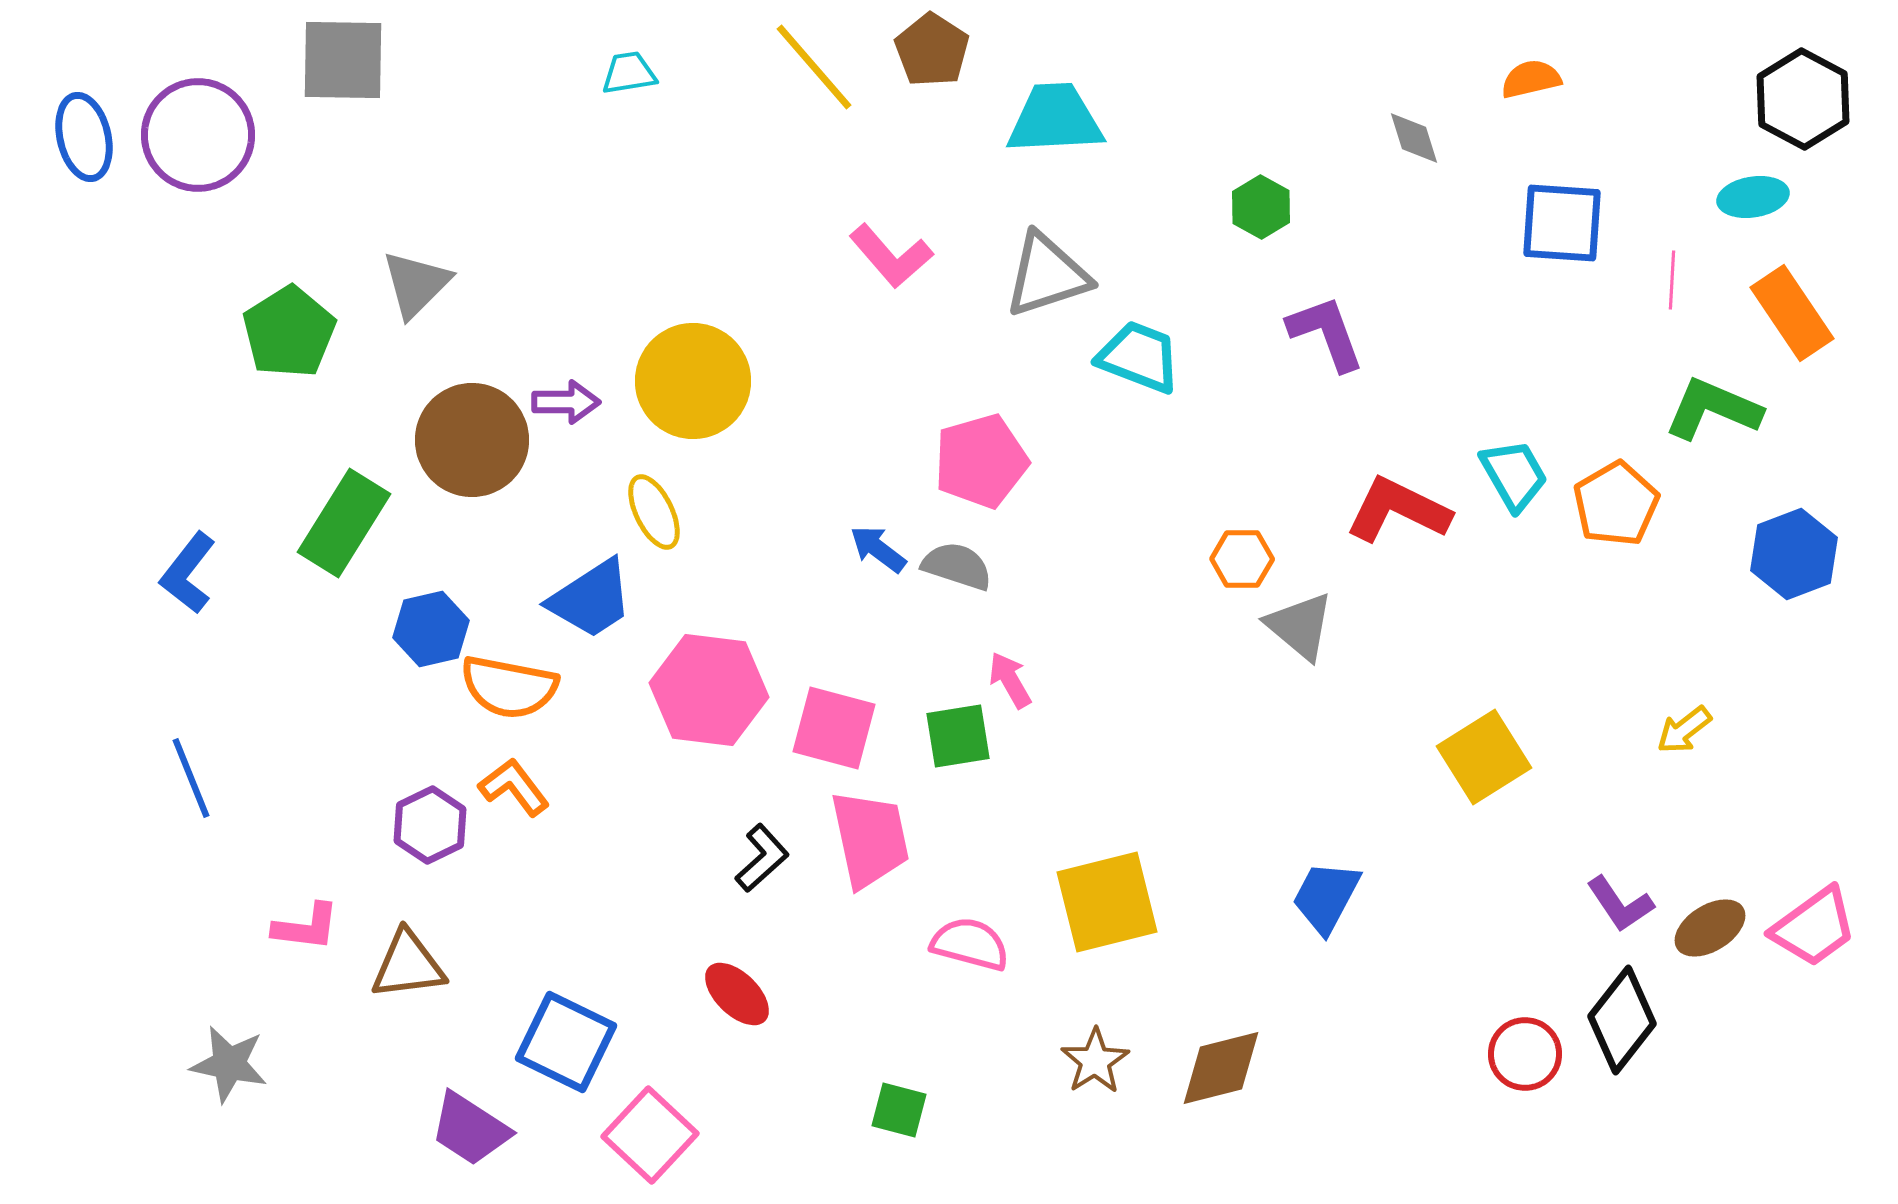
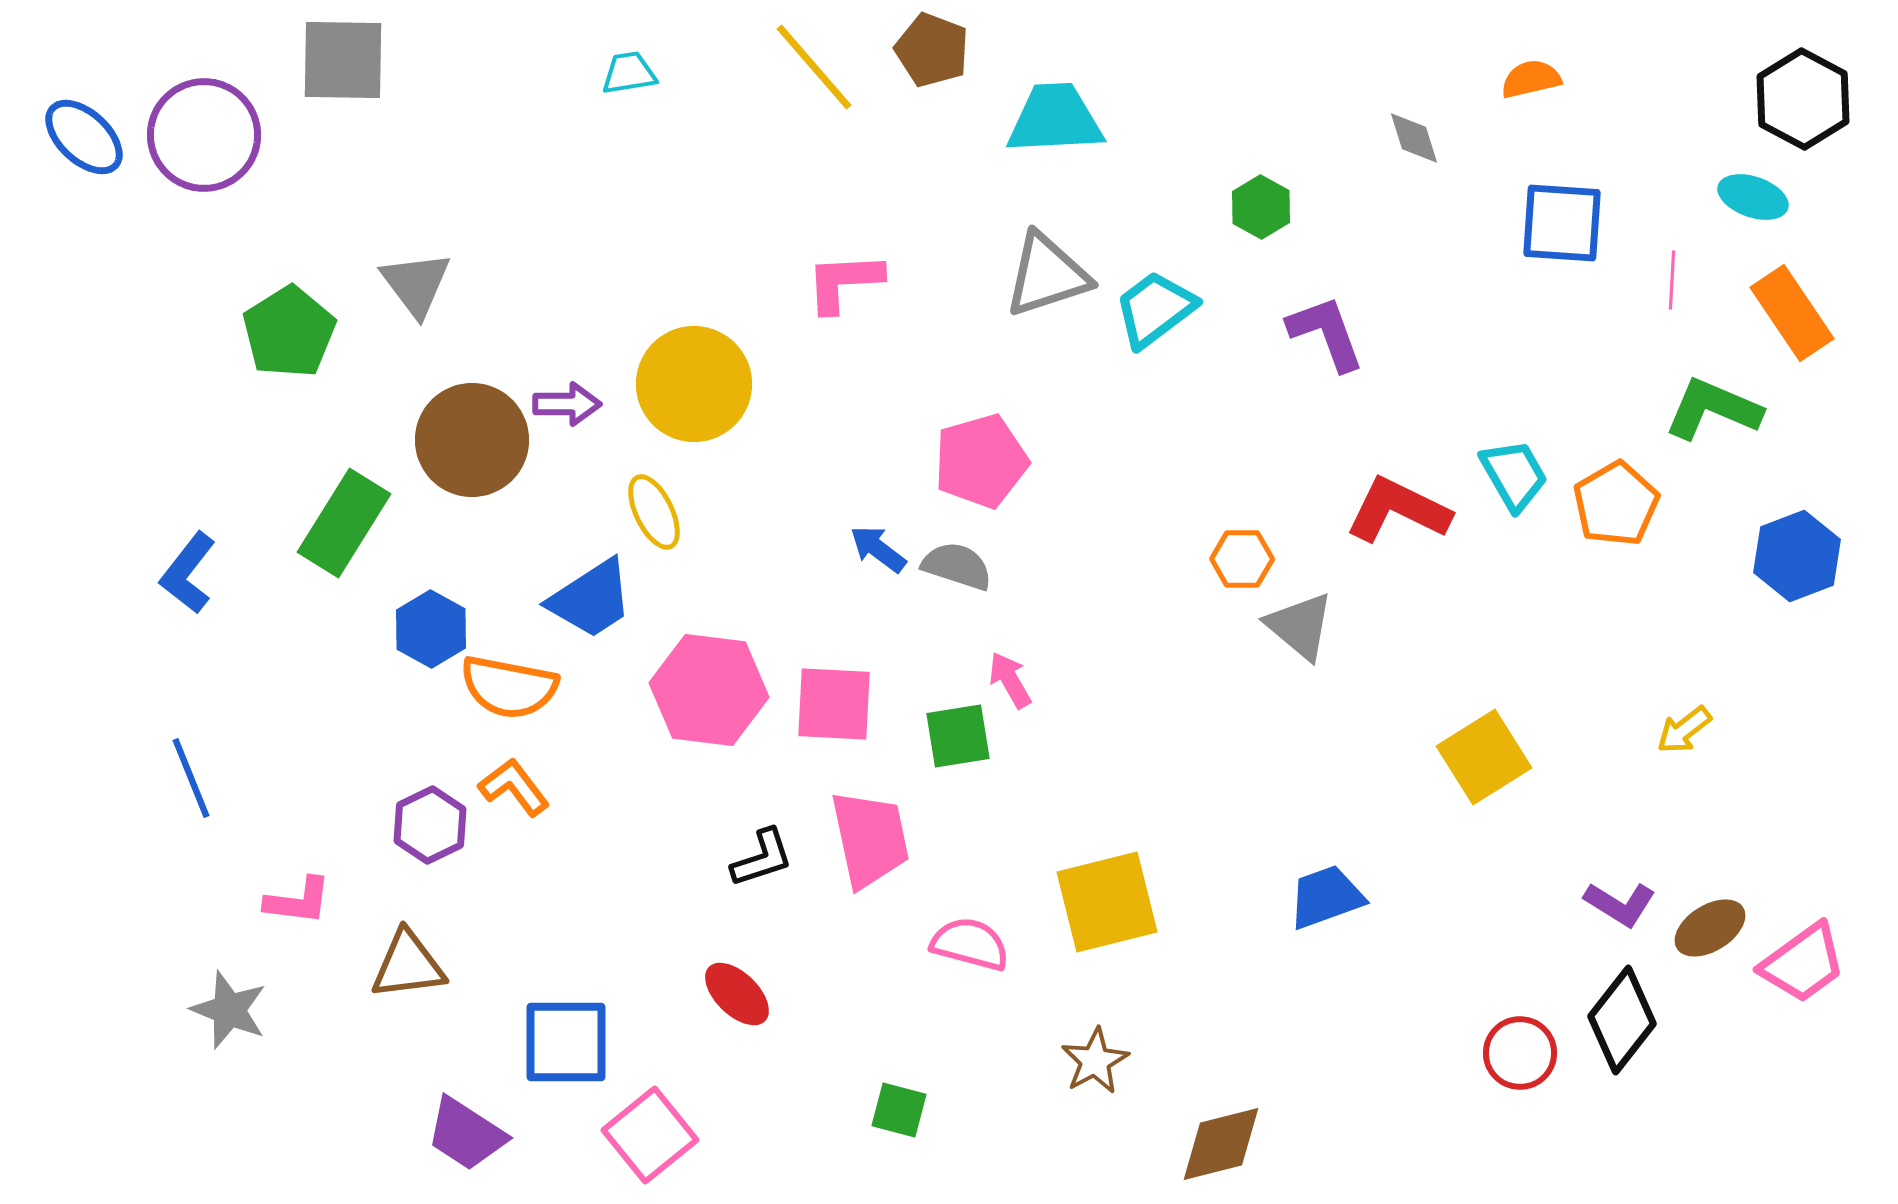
brown pentagon at (932, 50): rotated 12 degrees counterclockwise
purple circle at (198, 135): moved 6 px right
blue ellipse at (84, 137): rotated 34 degrees counterclockwise
cyan ellipse at (1753, 197): rotated 28 degrees clockwise
pink L-shape at (891, 256): moved 47 px left, 26 px down; rotated 128 degrees clockwise
gray triangle at (416, 284): rotated 22 degrees counterclockwise
cyan trapezoid at (1139, 357): moved 16 px right, 48 px up; rotated 58 degrees counterclockwise
yellow circle at (693, 381): moved 1 px right, 3 px down
purple arrow at (566, 402): moved 1 px right, 2 px down
blue hexagon at (1794, 554): moved 3 px right, 2 px down
blue hexagon at (431, 629): rotated 18 degrees counterclockwise
pink square at (834, 728): moved 24 px up; rotated 12 degrees counterclockwise
black L-shape at (762, 858): rotated 24 degrees clockwise
blue trapezoid at (1326, 897): rotated 42 degrees clockwise
purple L-shape at (1620, 904): rotated 24 degrees counterclockwise
pink L-shape at (306, 927): moved 8 px left, 26 px up
pink trapezoid at (1814, 927): moved 11 px left, 36 px down
blue square at (566, 1042): rotated 26 degrees counterclockwise
red circle at (1525, 1054): moved 5 px left, 1 px up
brown star at (1095, 1061): rotated 4 degrees clockwise
gray star at (229, 1064): moved 54 px up; rotated 10 degrees clockwise
brown diamond at (1221, 1068): moved 76 px down
purple trapezoid at (470, 1129): moved 4 px left, 5 px down
pink square at (650, 1135): rotated 8 degrees clockwise
